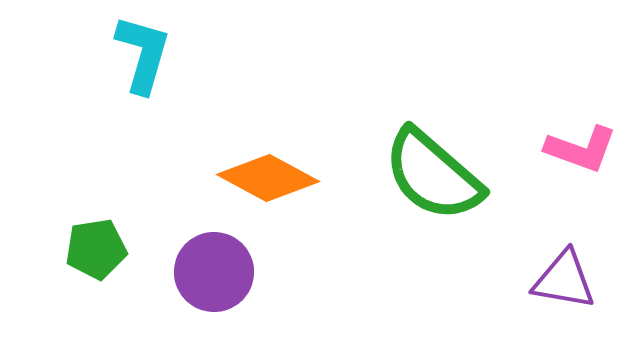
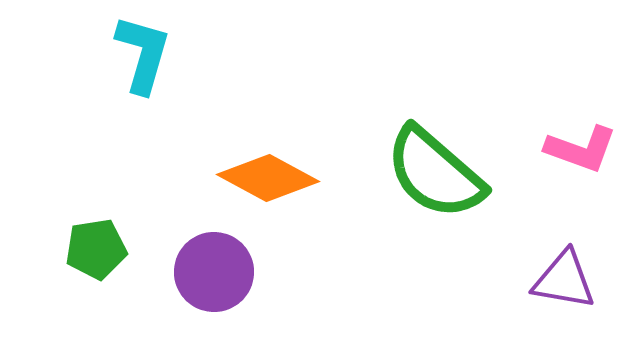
green semicircle: moved 2 px right, 2 px up
